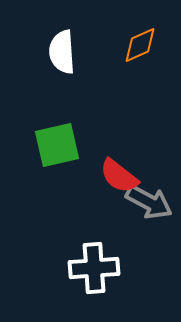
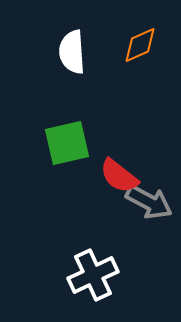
white semicircle: moved 10 px right
green square: moved 10 px right, 2 px up
white cross: moved 1 px left, 7 px down; rotated 21 degrees counterclockwise
